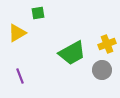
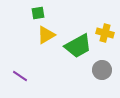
yellow triangle: moved 29 px right, 2 px down
yellow cross: moved 2 px left, 11 px up; rotated 36 degrees clockwise
green trapezoid: moved 6 px right, 7 px up
purple line: rotated 35 degrees counterclockwise
